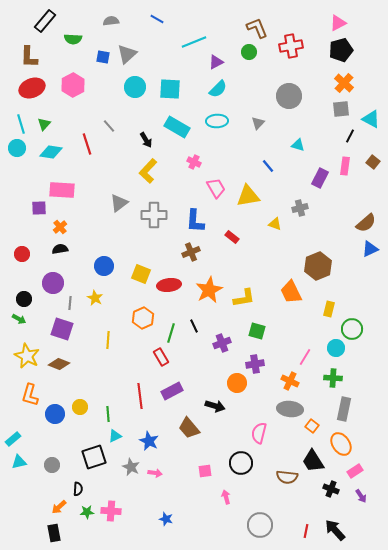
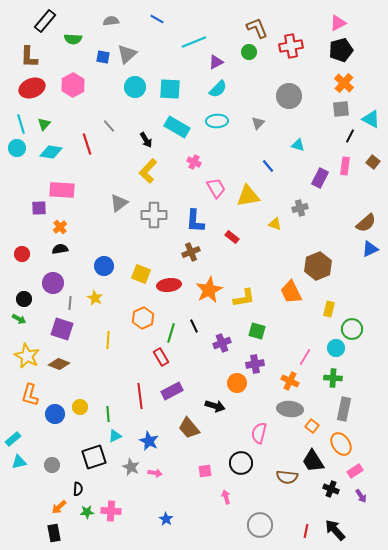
blue star at (166, 519): rotated 16 degrees clockwise
